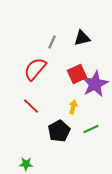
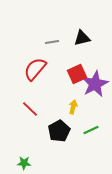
gray line: rotated 56 degrees clockwise
red line: moved 1 px left, 3 px down
green line: moved 1 px down
green star: moved 2 px left, 1 px up
